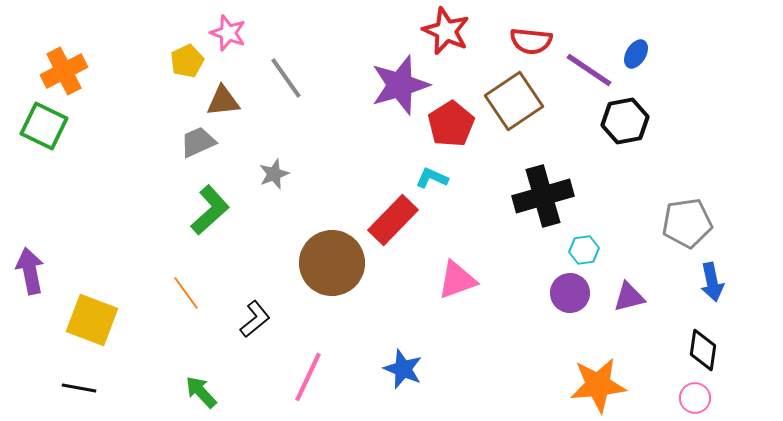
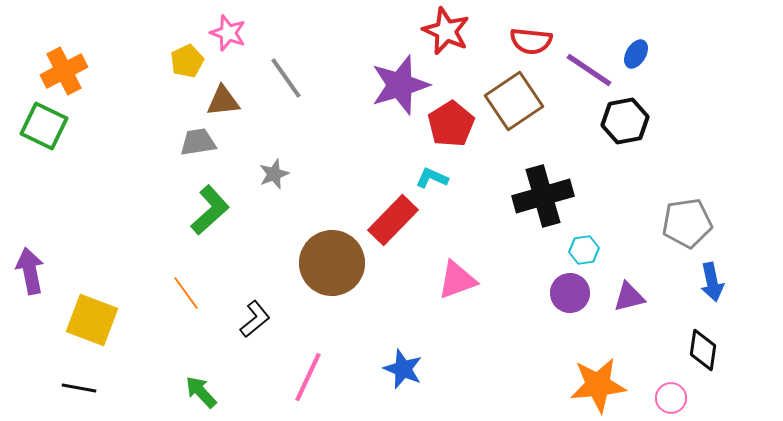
gray trapezoid: rotated 15 degrees clockwise
pink circle: moved 24 px left
